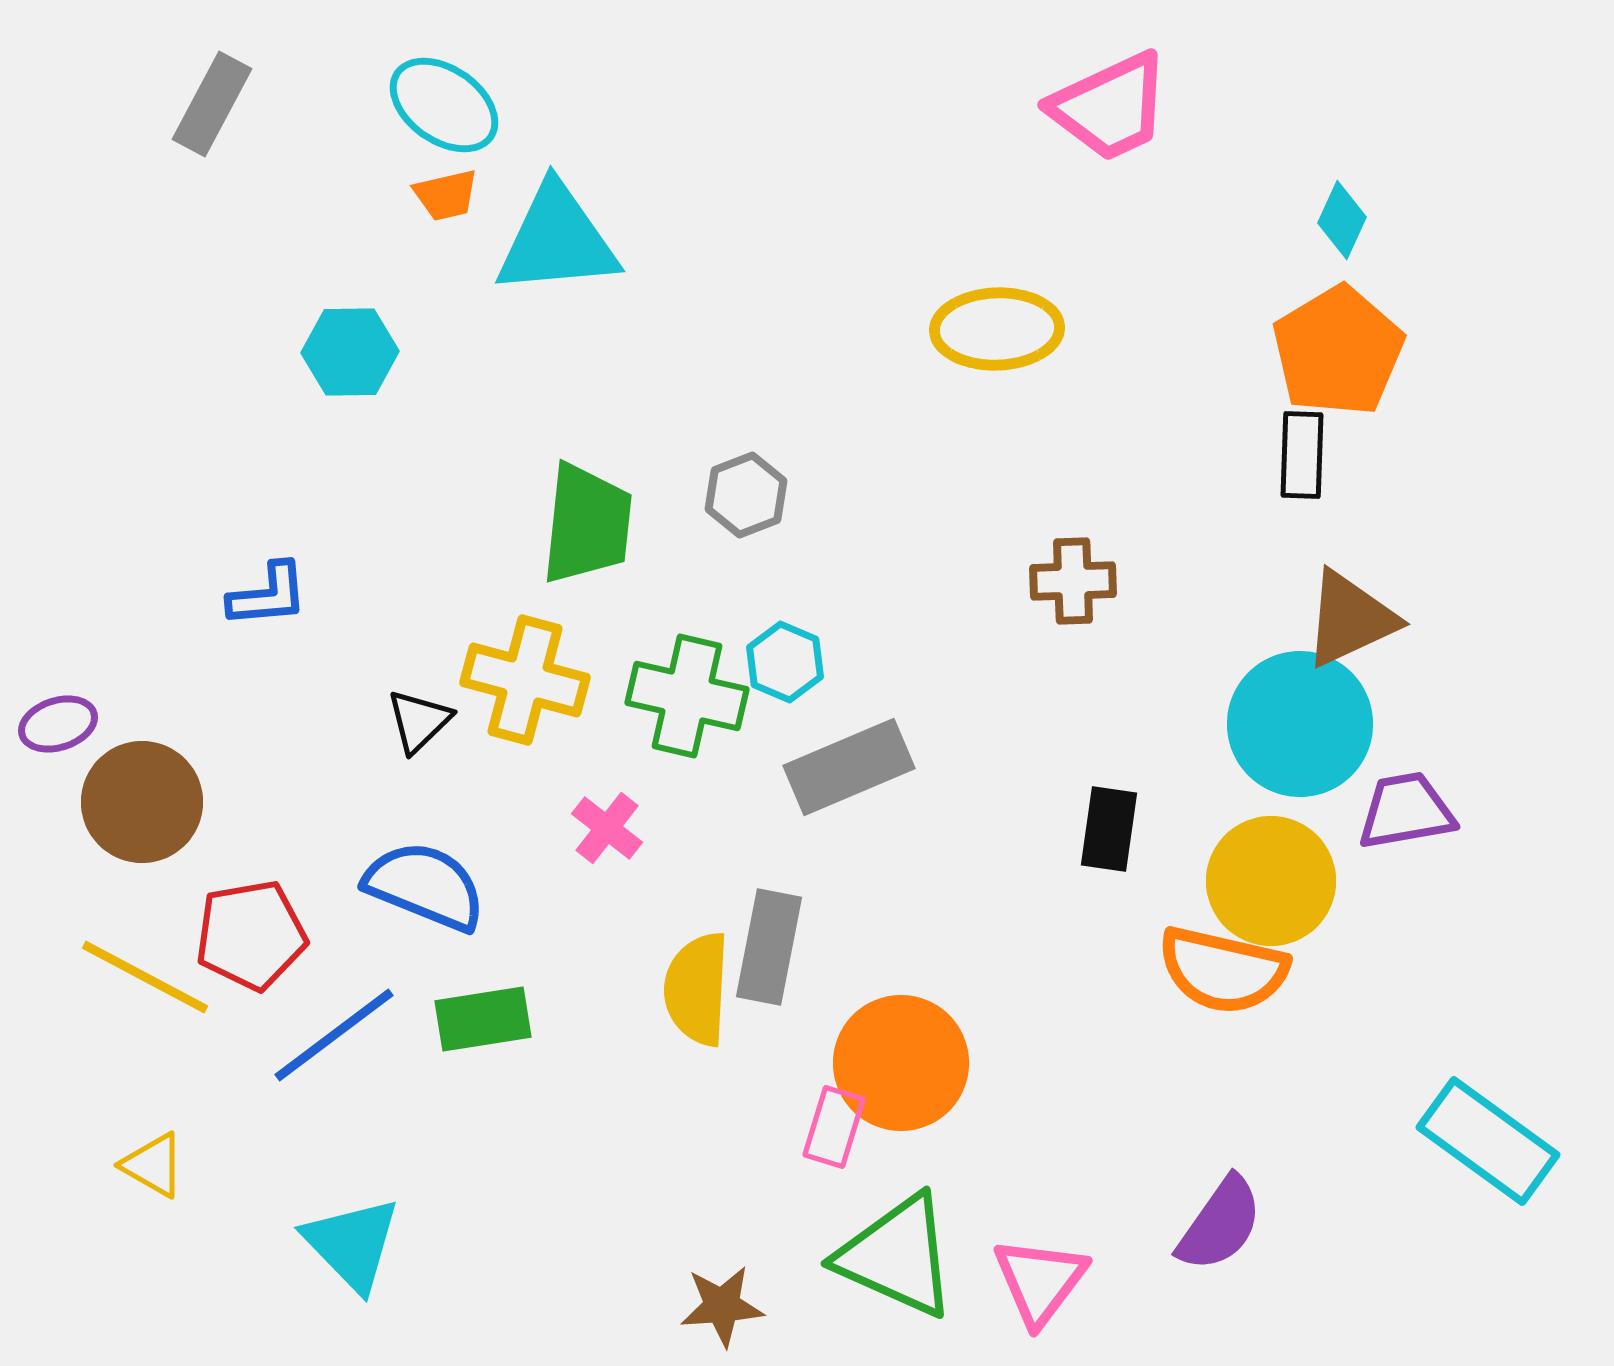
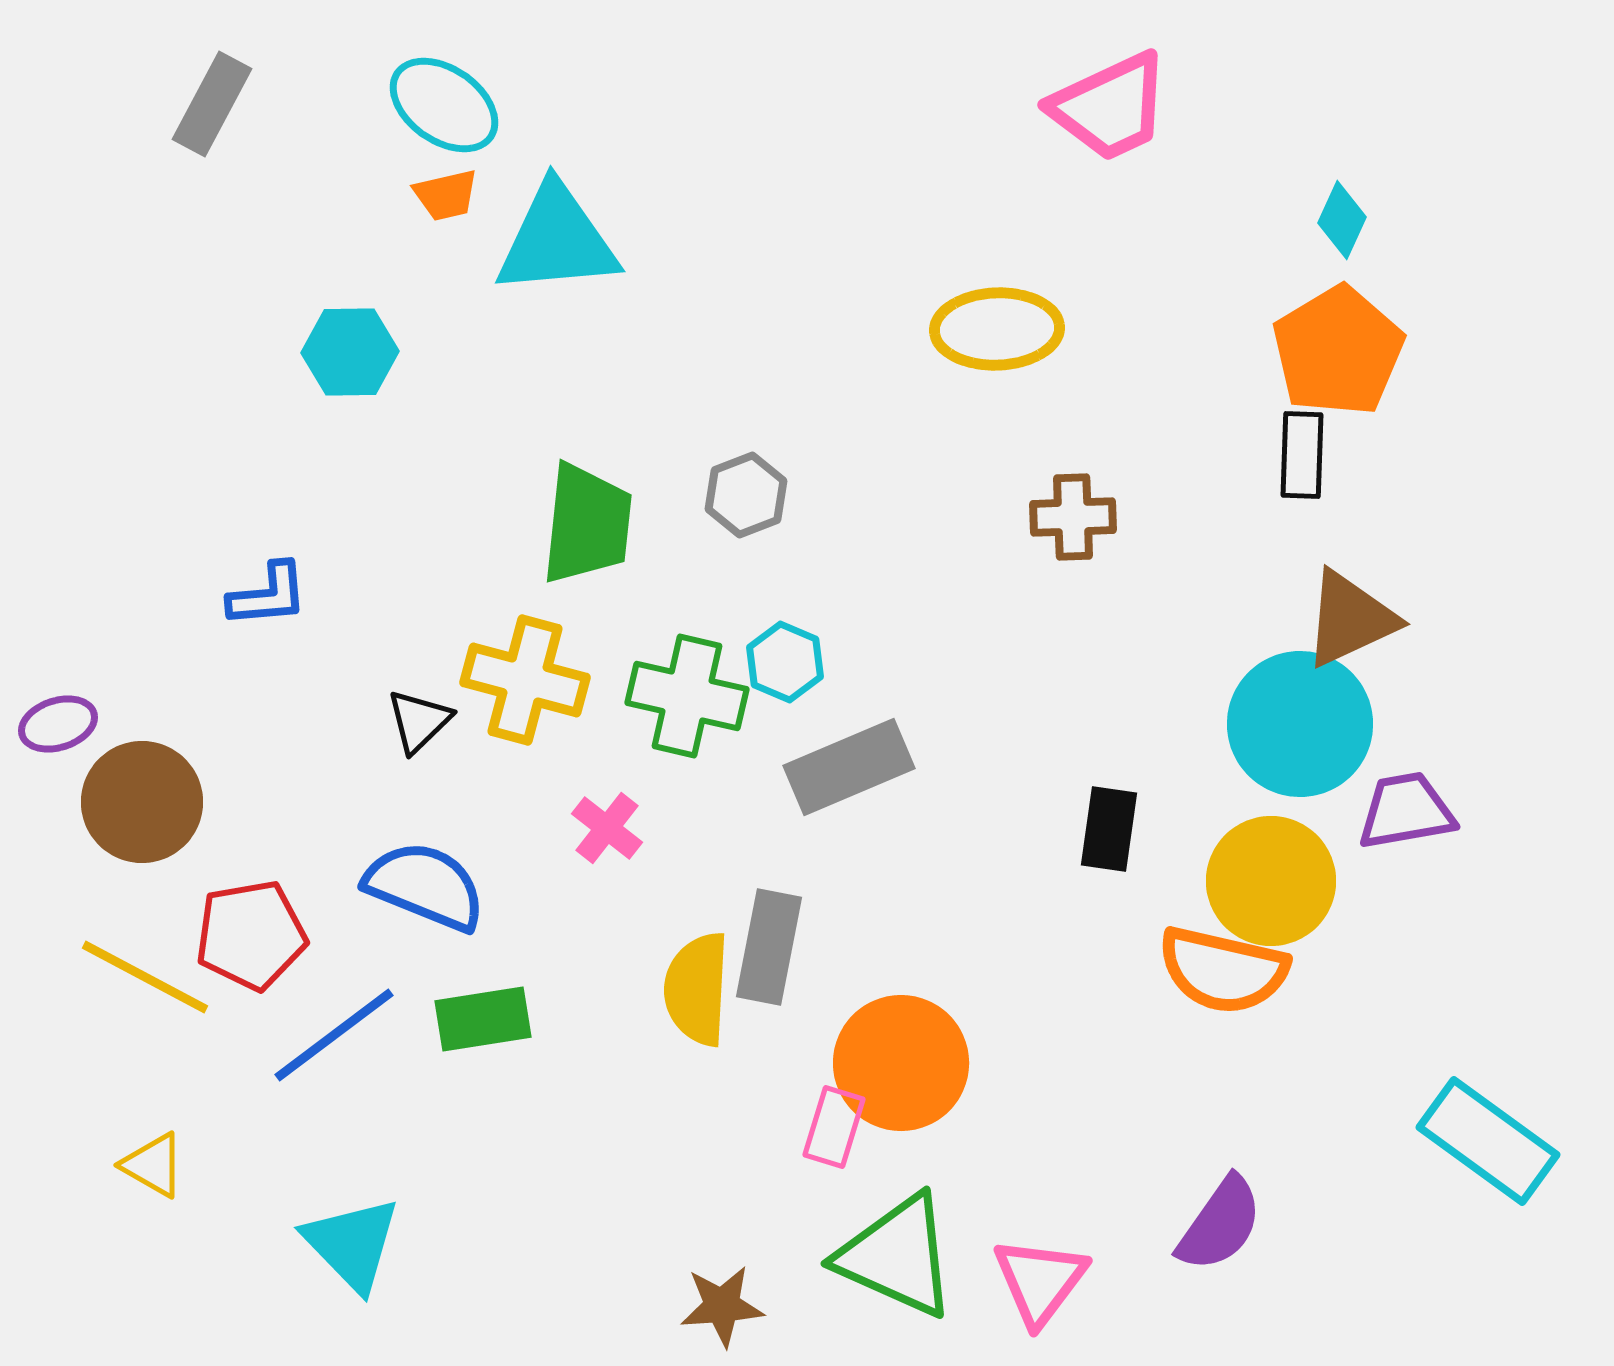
brown cross at (1073, 581): moved 64 px up
